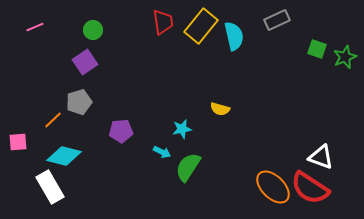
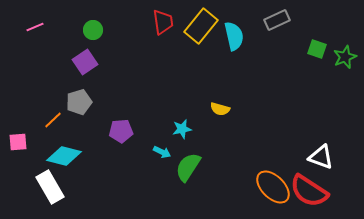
red semicircle: moved 1 px left, 3 px down
